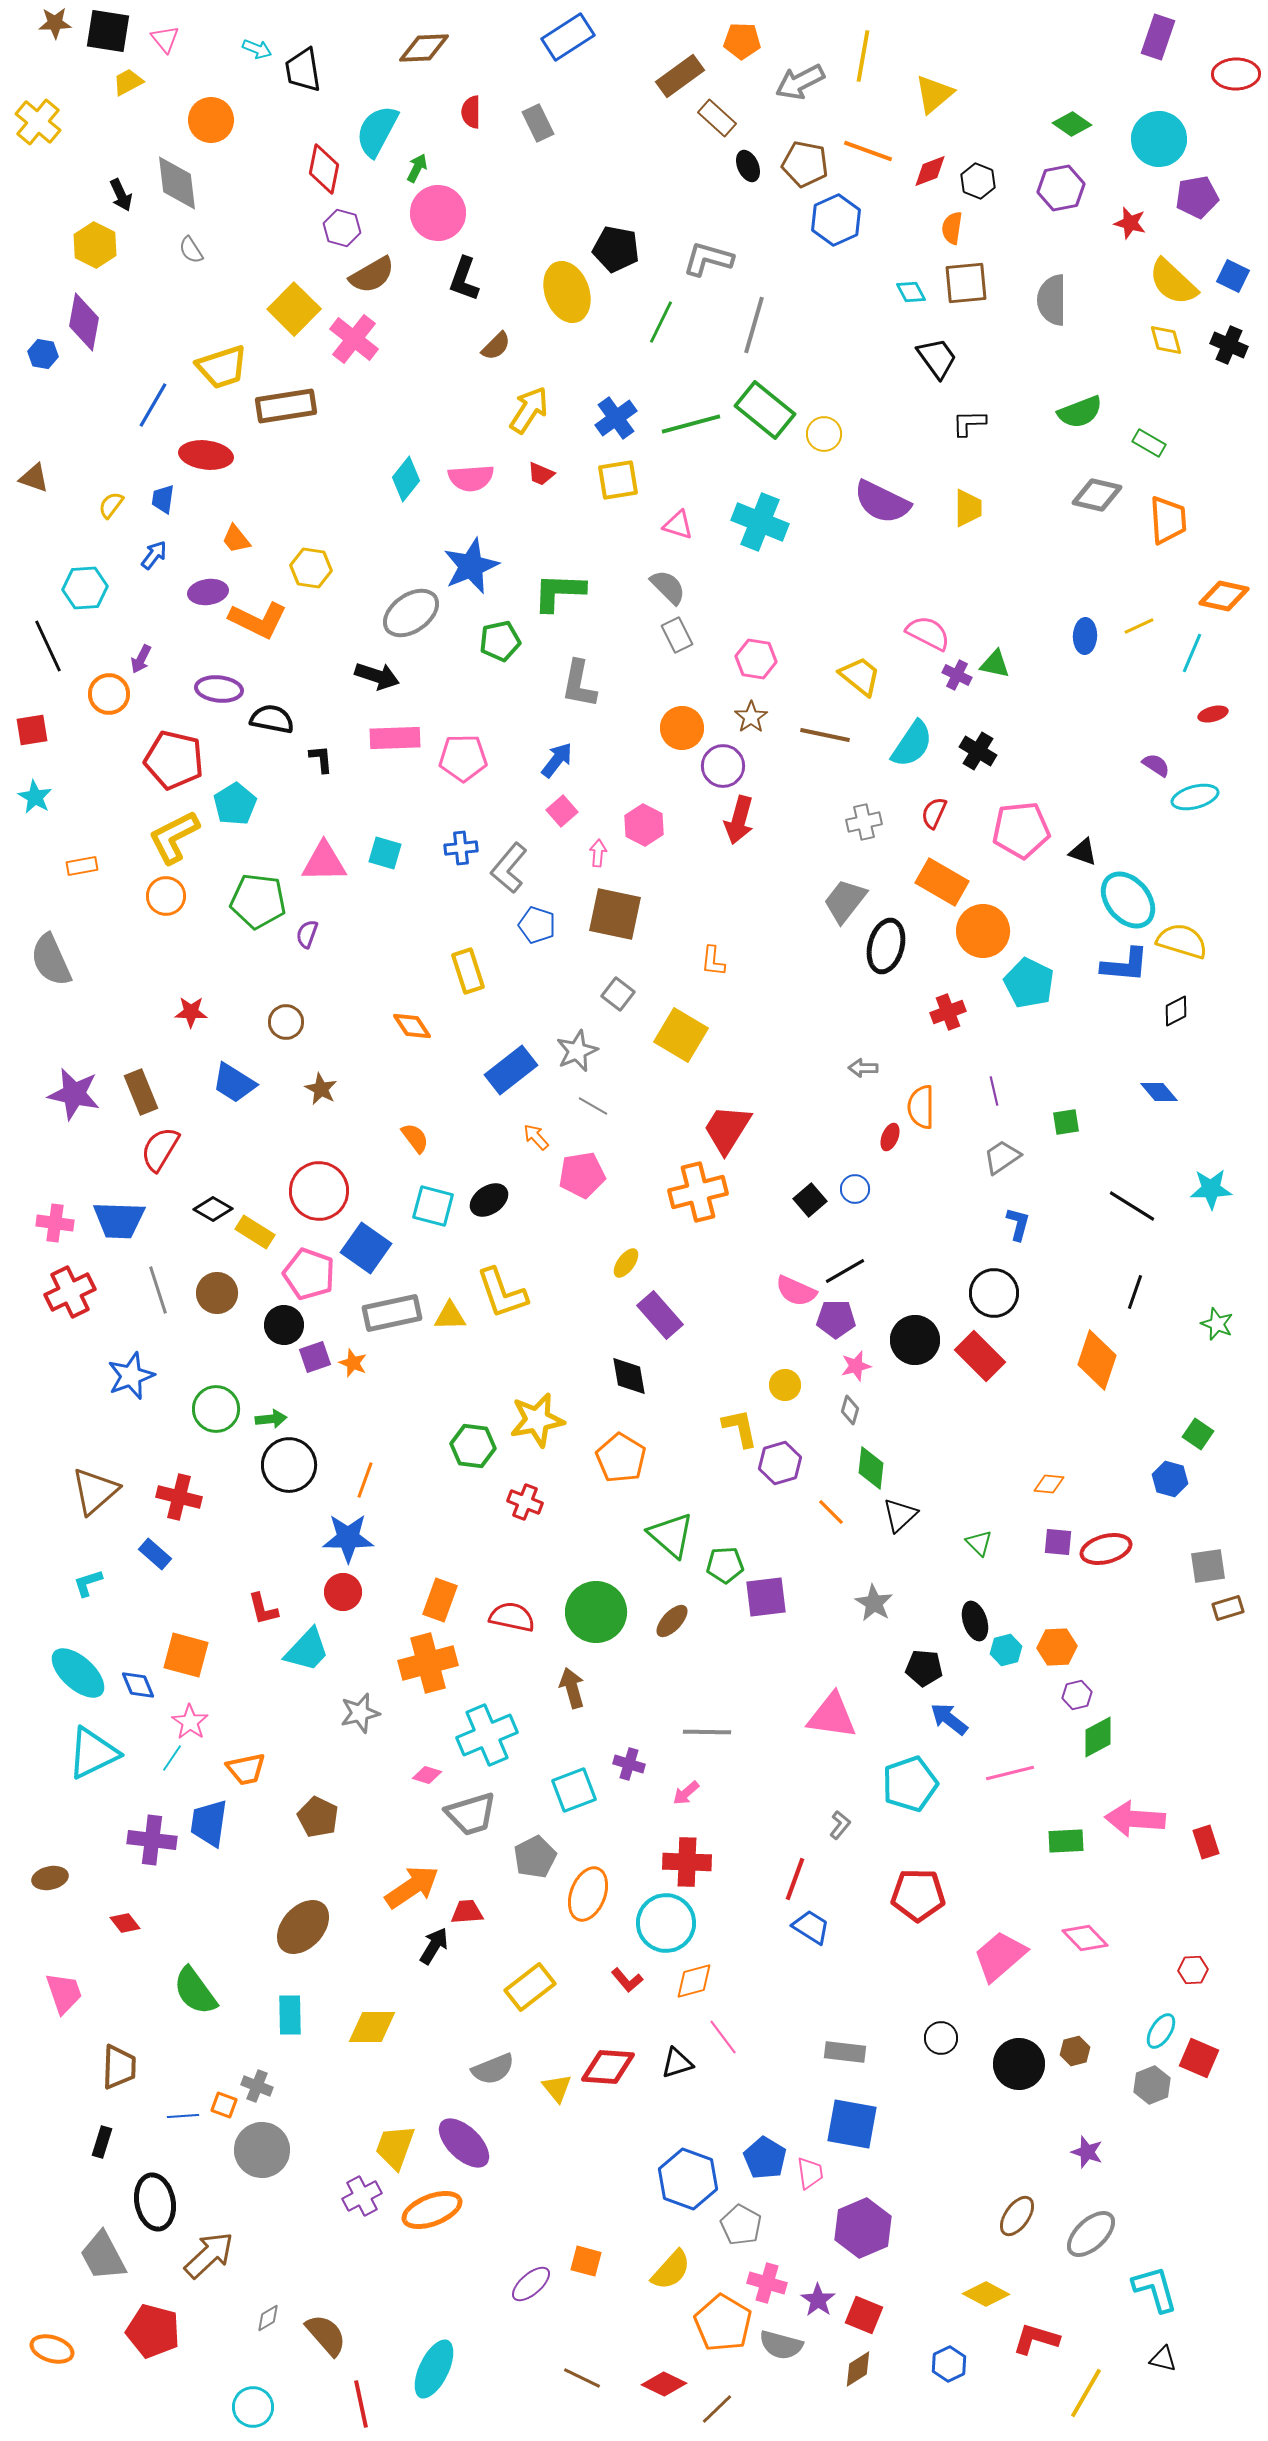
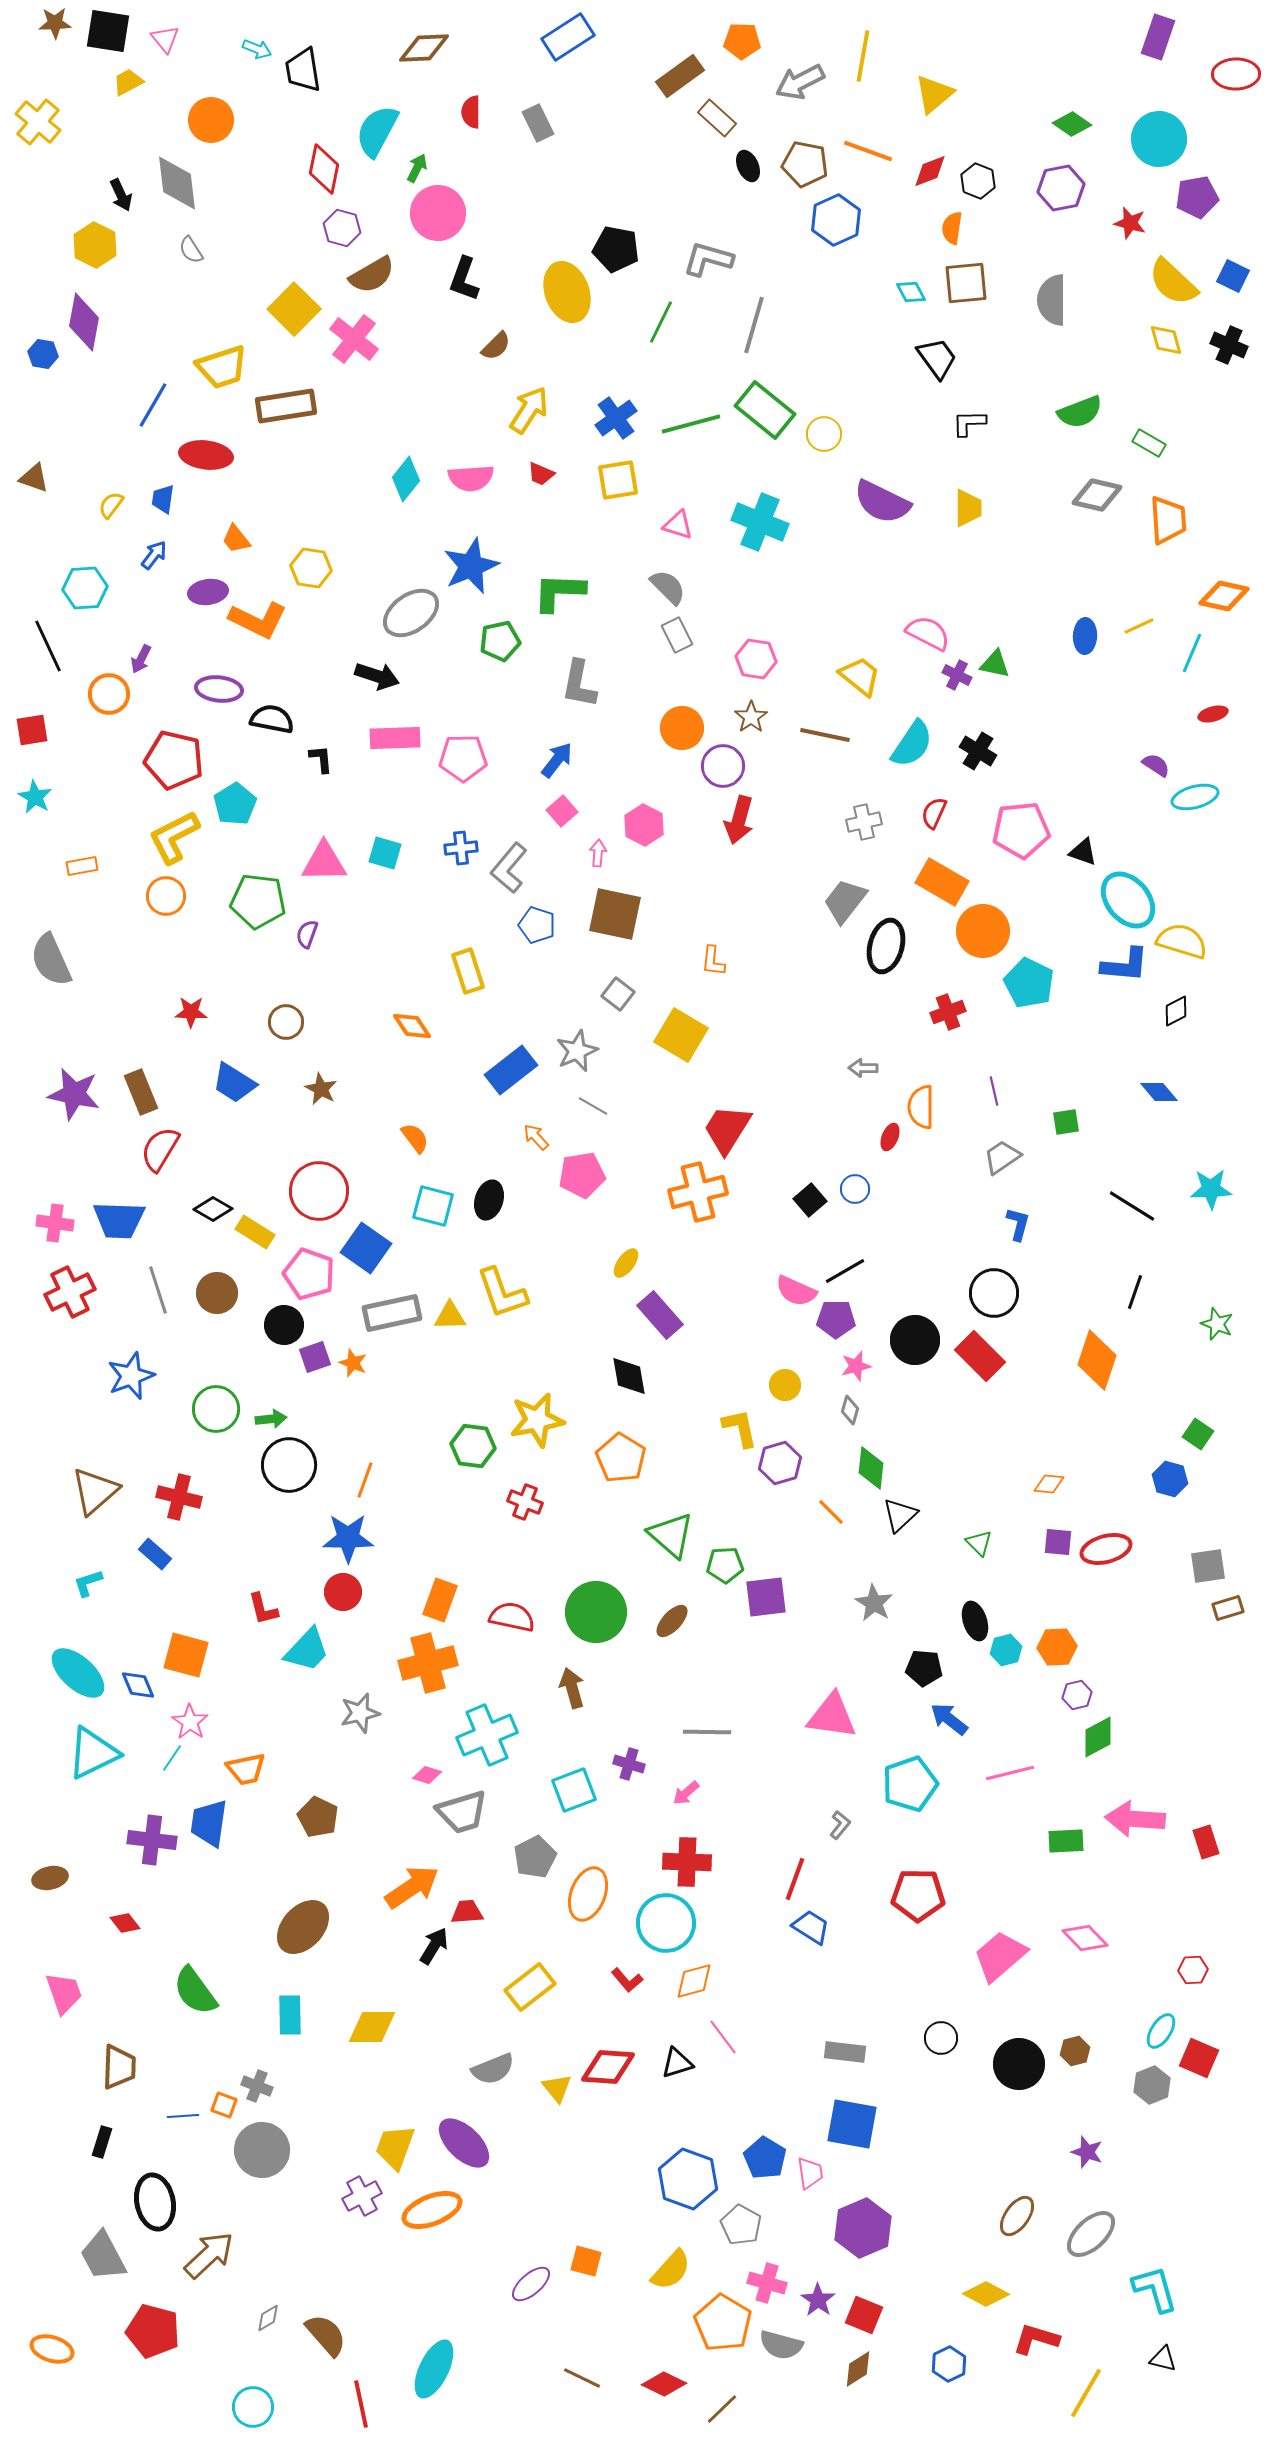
black ellipse at (489, 1200): rotated 39 degrees counterclockwise
gray trapezoid at (471, 1814): moved 9 px left, 2 px up
brown line at (717, 2409): moved 5 px right
